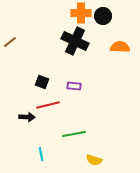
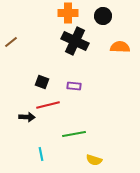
orange cross: moved 13 px left
brown line: moved 1 px right
